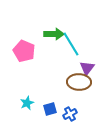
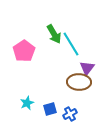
green arrow: rotated 60 degrees clockwise
pink pentagon: rotated 15 degrees clockwise
